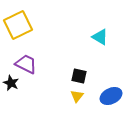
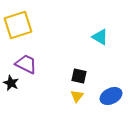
yellow square: rotated 8 degrees clockwise
